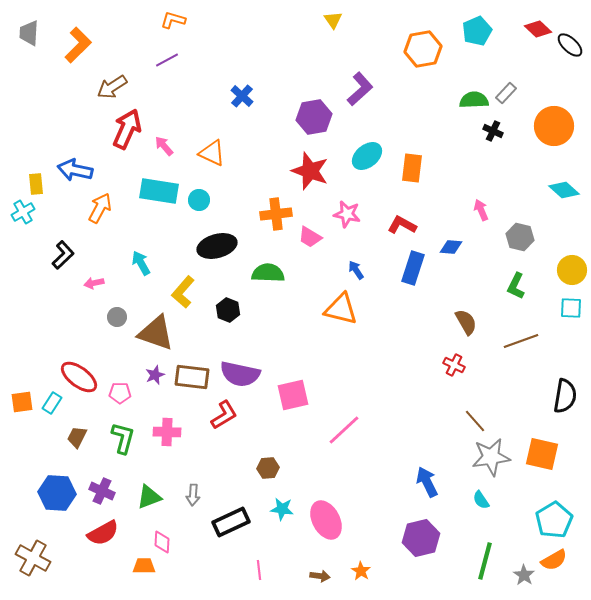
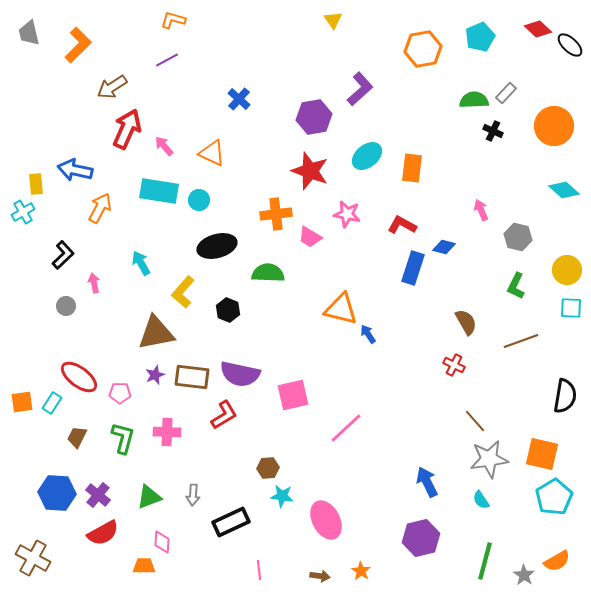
cyan pentagon at (477, 31): moved 3 px right, 6 px down
gray trapezoid at (29, 33): rotated 16 degrees counterclockwise
blue cross at (242, 96): moved 3 px left, 3 px down
gray hexagon at (520, 237): moved 2 px left
blue diamond at (451, 247): moved 7 px left; rotated 10 degrees clockwise
blue arrow at (356, 270): moved 12 px right, 64 px down
yellow circle at (572, 270): moved 5 px left
pink arrow at (94, 283): rotated 90 degrees clockwise
gray circle at (117, 317): moved 51 px left, 11 px up
brown triangle at (156, 333): rotated 30 degrees counterclockwise
pink line at (344, 430): moved 2 px right, 2 px up
gray star at (491, 457): moved 2 px left, 2 px down
purple cross at (102, 491): moved 4 px left, 4 px down; rotated 15 degrees clockwise
cyan star at (282, 509): moved 13 px up
cyan pentagon at (554, 520): moved 23 px up
orange semicircle at (554, 560): moved 3 px right, 1 px down
